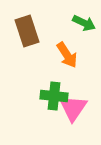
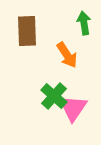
green arrow: rotated 125 degrees counterclockwise
brown rectangle: rotated 16 degrees clockwise
green cross: rotated 36 degrees clockwise
